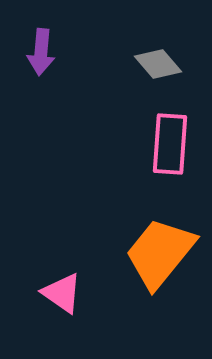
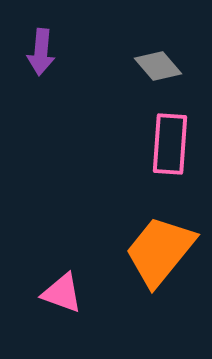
gray diamond: moved 2 px down
orange trapezoid: moved 2 px up
pink triangle: rotated 15 degrees counterclockwise
